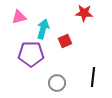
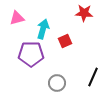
pink triangle: moved 2 px left, 1 px down
black line: rotated 18 degrees clockwise
